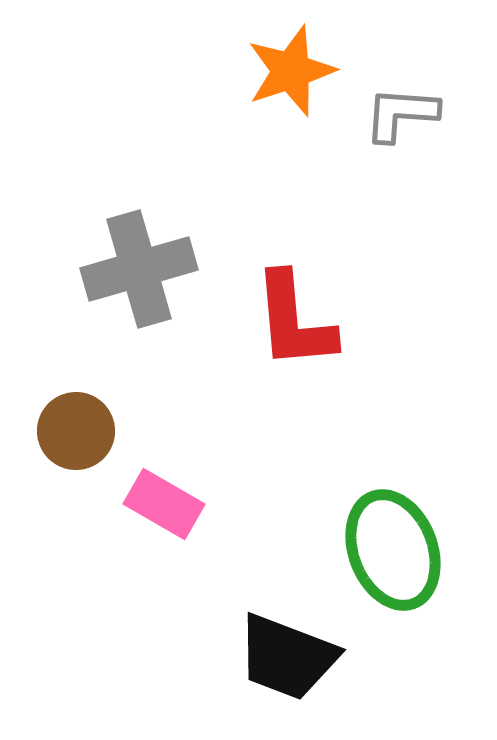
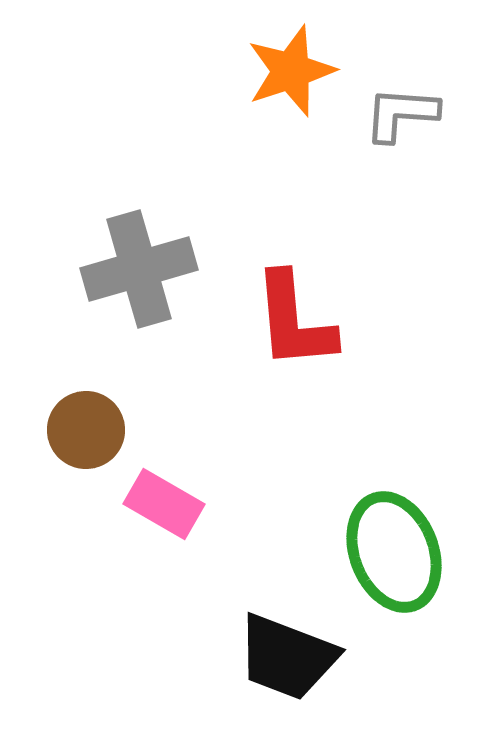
brown circle: moved 10 px right, 1 px up
green ellipse: moved 1 px right, 2 px down
